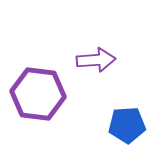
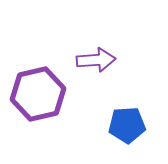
purple hexagon: rotated 20 degrees counterclockwise
